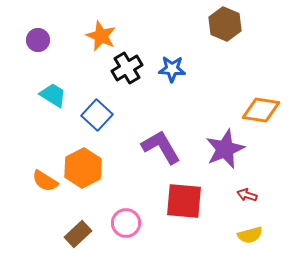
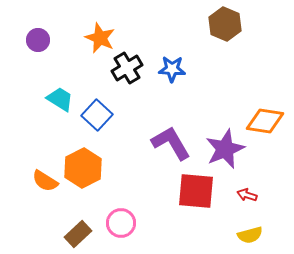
orange star: moved 1 px left, 2 px down
cyan trapezoid: moved 7 px right, 4 px down
orange diamond: moved 4 px right, 11 px down
purple L-shape: moved 10 px right, 4 px up
red square: moved 12 px right, 10 px up
pink circle: moved 5 px left
